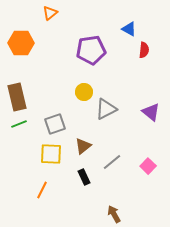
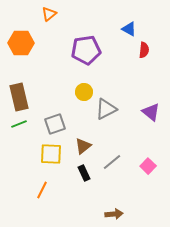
orange triangle: moved 1 px left, 1 px down
purple pentagon: moved 5 px left
brown rectangle: moved 2 px right
black rectangle: moved 4 px up
brown arrow: rotated 114 degrees clockwise
